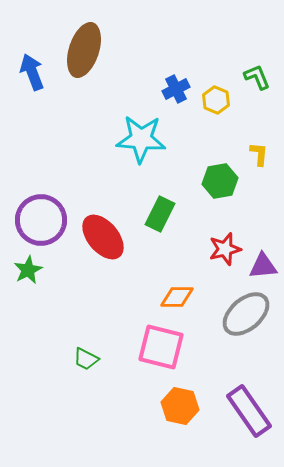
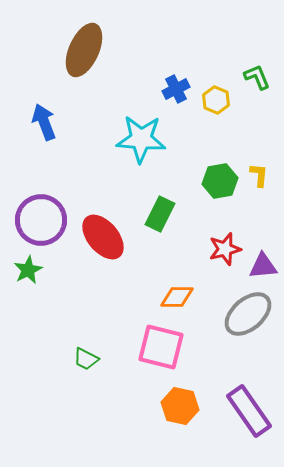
brown ellipse: rotated 6 degrees clockwise
blue arrow: moved 12 px right, 50 px down
yellow L-shape: moved 21 px down
gray ellipse: moved 2 px right
